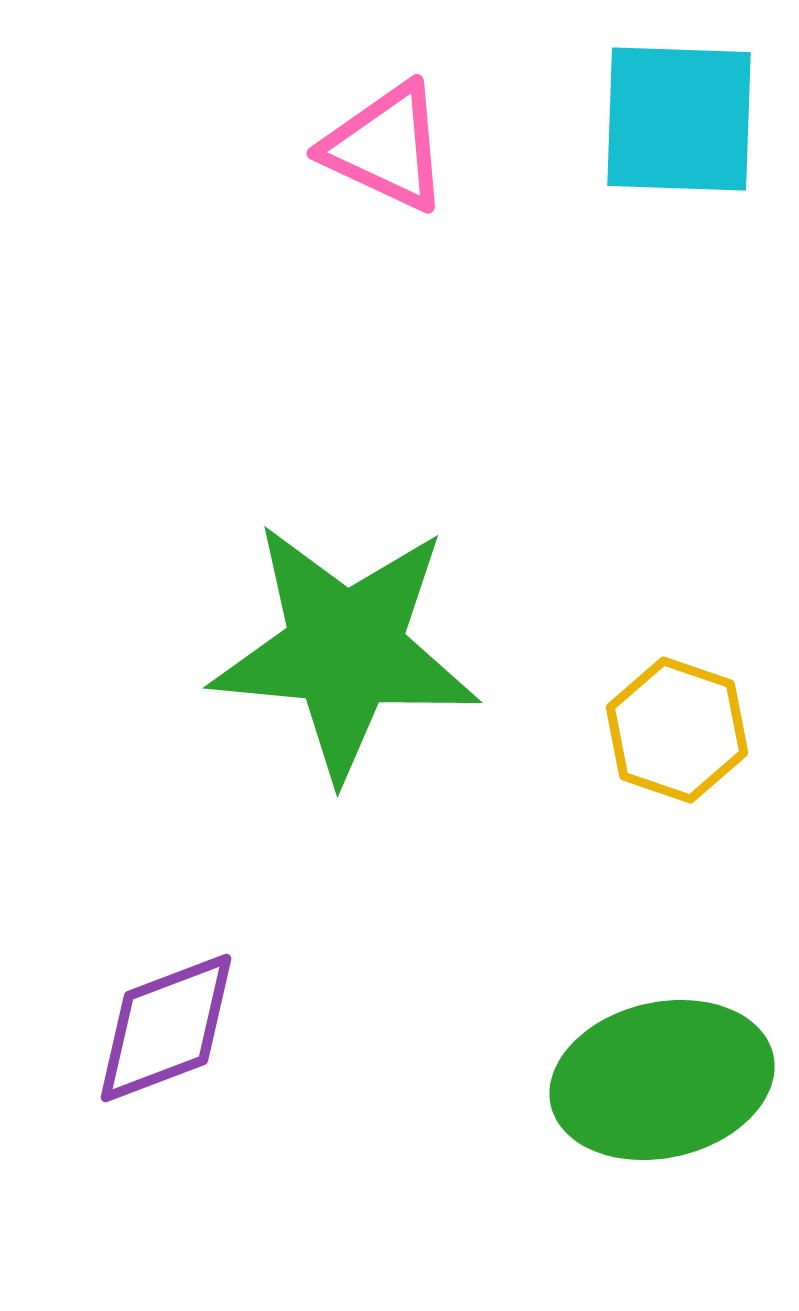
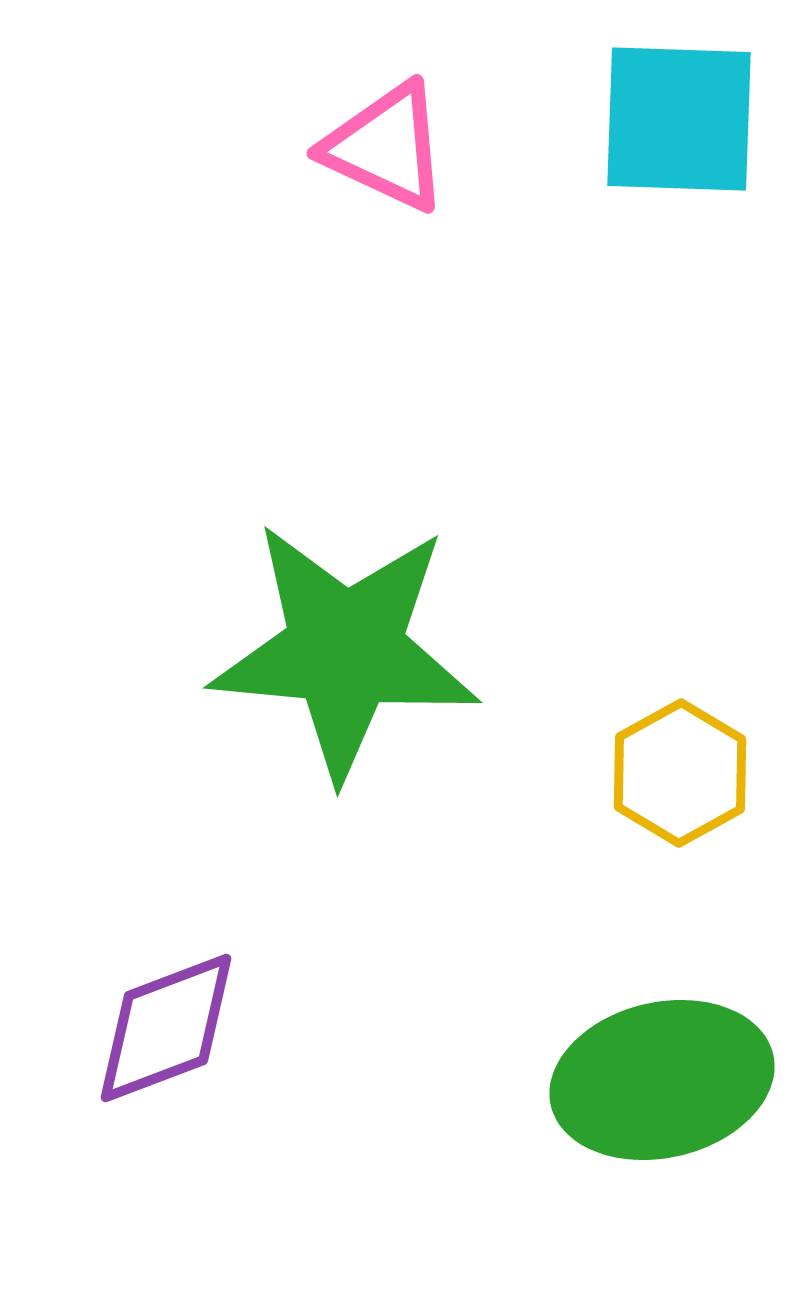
yellow hexagon: moved 3 px right, 43 px down; rotated 12 degrees clockwise
